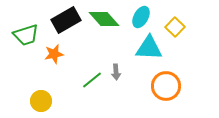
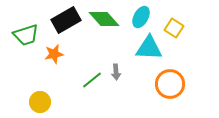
yellow square: moved 1 px left, 1 px down; rotated 12 degrees counterclockwise
orange circle: moved 4 px right, 2 px up
yellow circle: moved 1 px left, 1 px down
